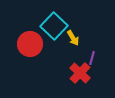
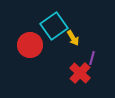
cyan square: rotated 12 degrees clockwise
red circle: moved 1 px down
